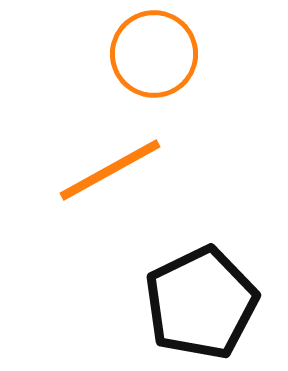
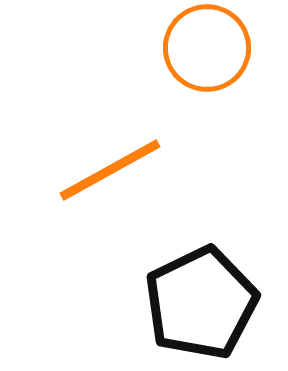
orange circle: moved 53 px right, 6 px up
